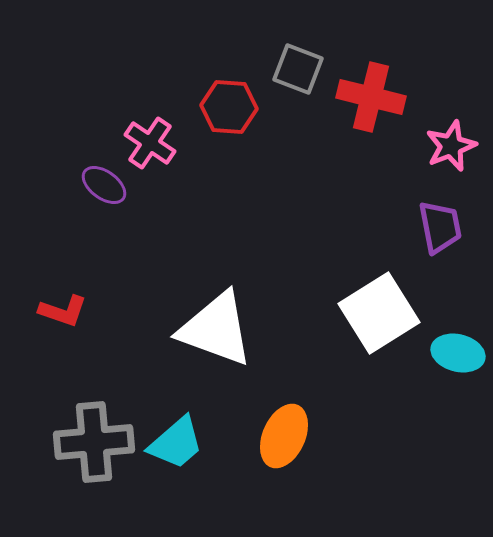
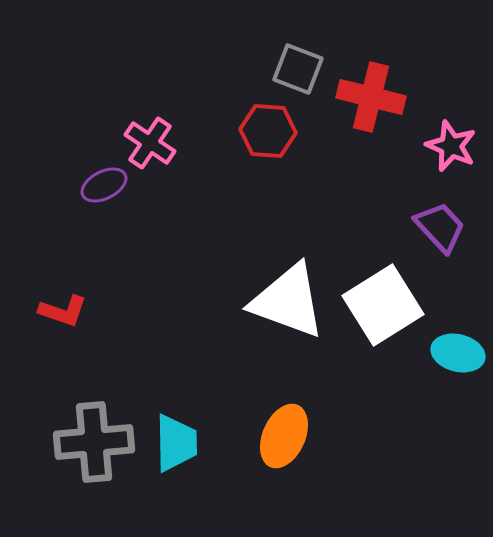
red hexagon: moved 39 px right, 24 px down
pink star: rotated 27 degrees counterclockwise
purple ellipse: rotated 63 degrees counterclockwise
purple trapezoid: rotated 32 degrees counterclockwise
white square: moved 4 px right, 8 px up
white triangle: moved 72 px right, 28 px up
cyan trapezoid: rotated 50 degrees counterclockwise
